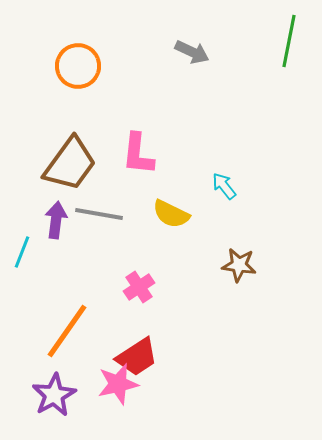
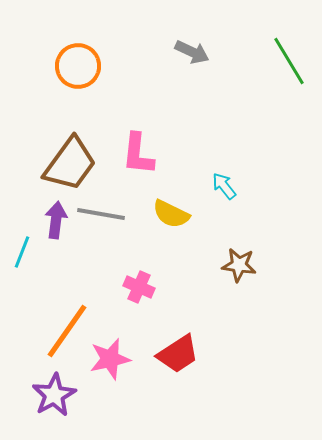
green line: moved 20 px down; rotated 42 degrees counterclockwise
gray line: moved 2 px right
pink cross: rotated 32 degrees counterclockwise
red trapezoid: moved 41 px right, 3 px up
pink star: moved 8 px left, 25 px up
